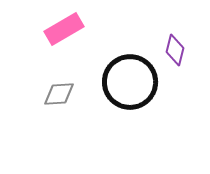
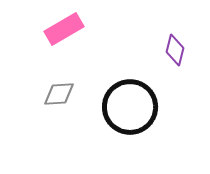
black circle: moved 25 px down
